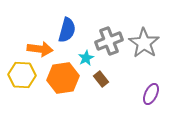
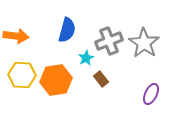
orange arrow: moved 24 px left, 13 px up
orange hexagon: moved 7 px left, 2 px down
